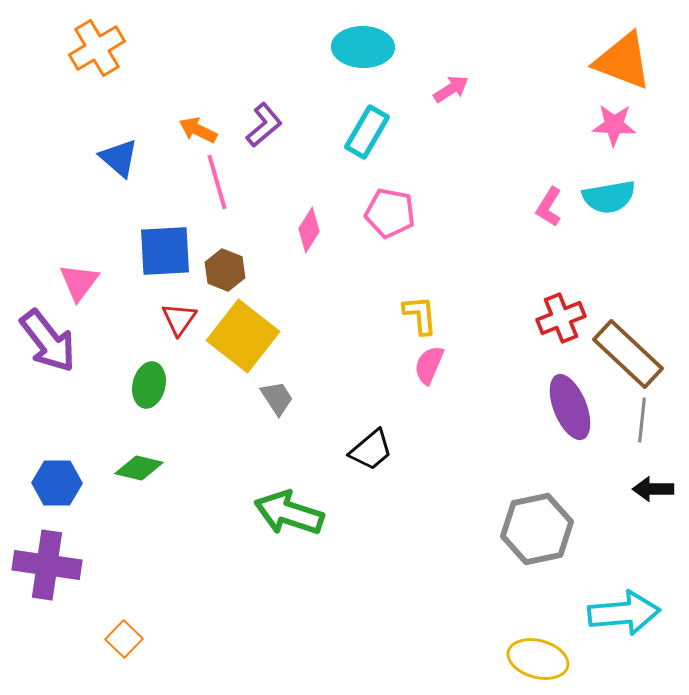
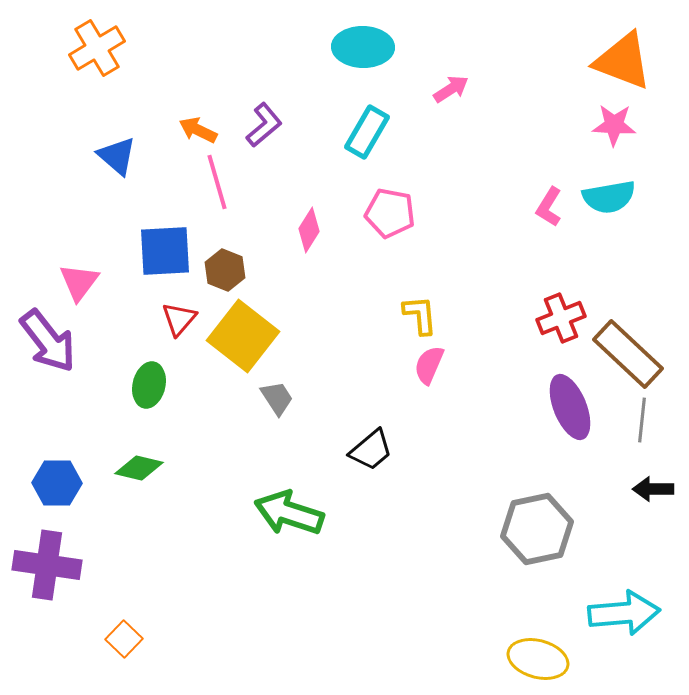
blue triangle: moved 2 px left, 2 px up
red triangle: rotated 6 degrees clockwise
